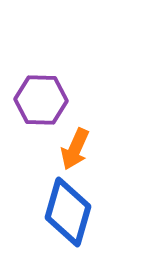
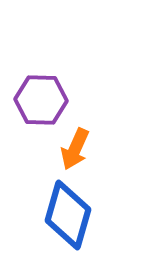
blue diamond: moved 3 px down
